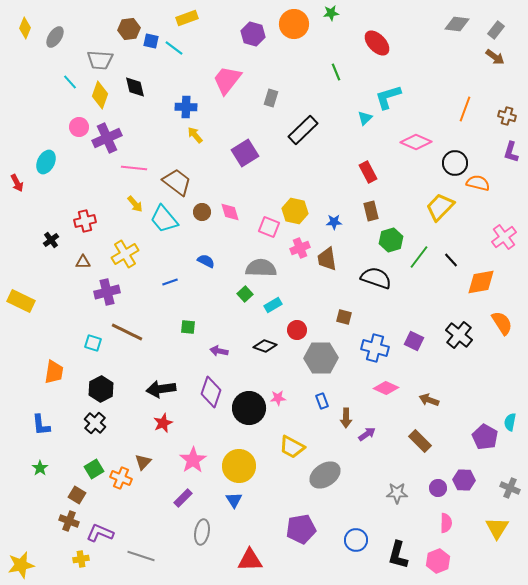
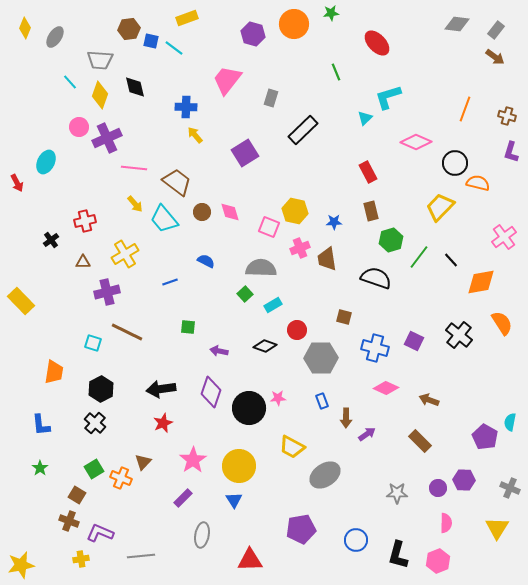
yellow rectangle at (21, 301): rotated 20 degrees clockwise
gray ellipse at (202, 532): moved 3 px down
gray line at (141, 556): rotated 24 degrees counterclockwise
